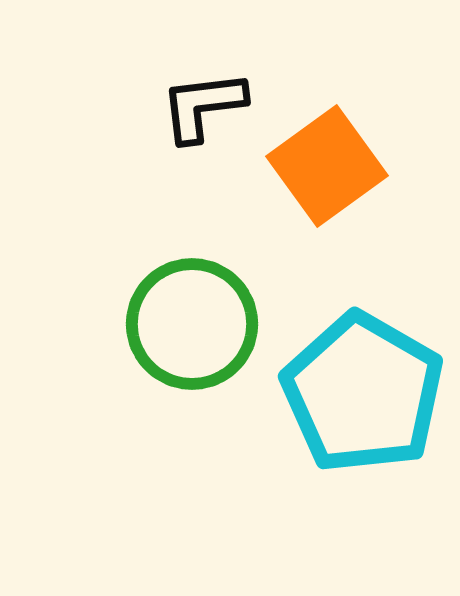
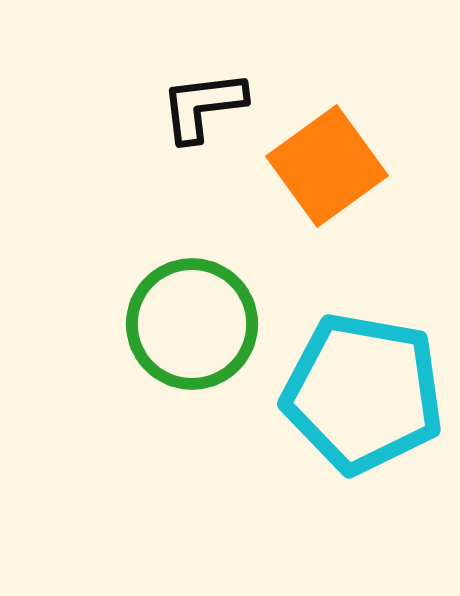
cyan pentagon: rotated 20 degrees counterclockwise
